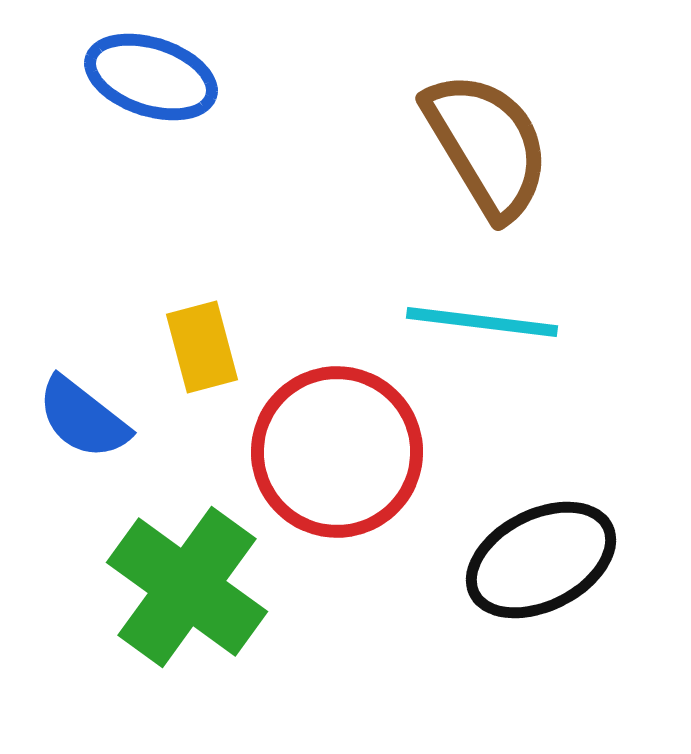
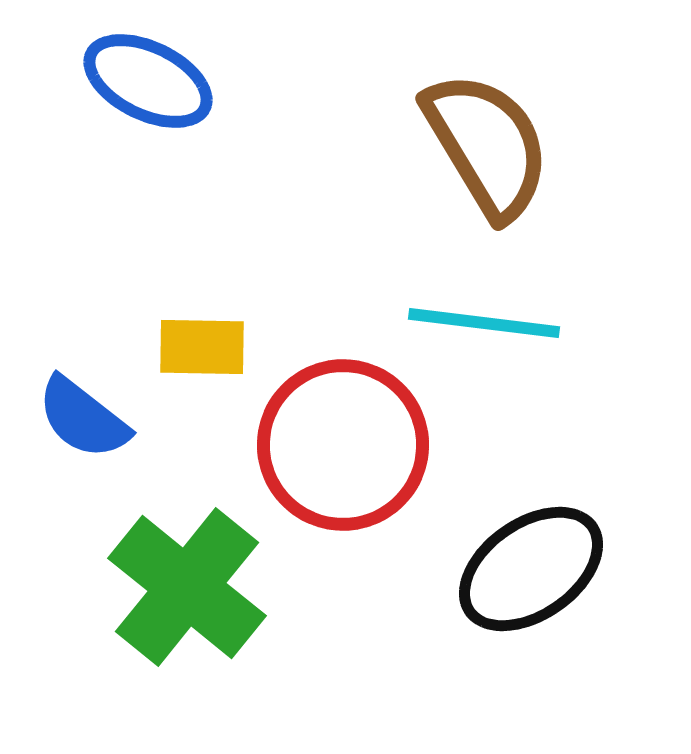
blue ellipse: moved 3 px left, 4 px down; rotated 8 degrees clockwise
cyan line: moved 2 px right, 1 px down
yellow rectangle: rotated 74 degrees counterclockwise
red circle: moved 6 px right, 7 px up
black ellipse: moved 10 px left, 9 px down; rotated 8 degrees counterclockwise
green cross: rotated 3 degrees clockwise
